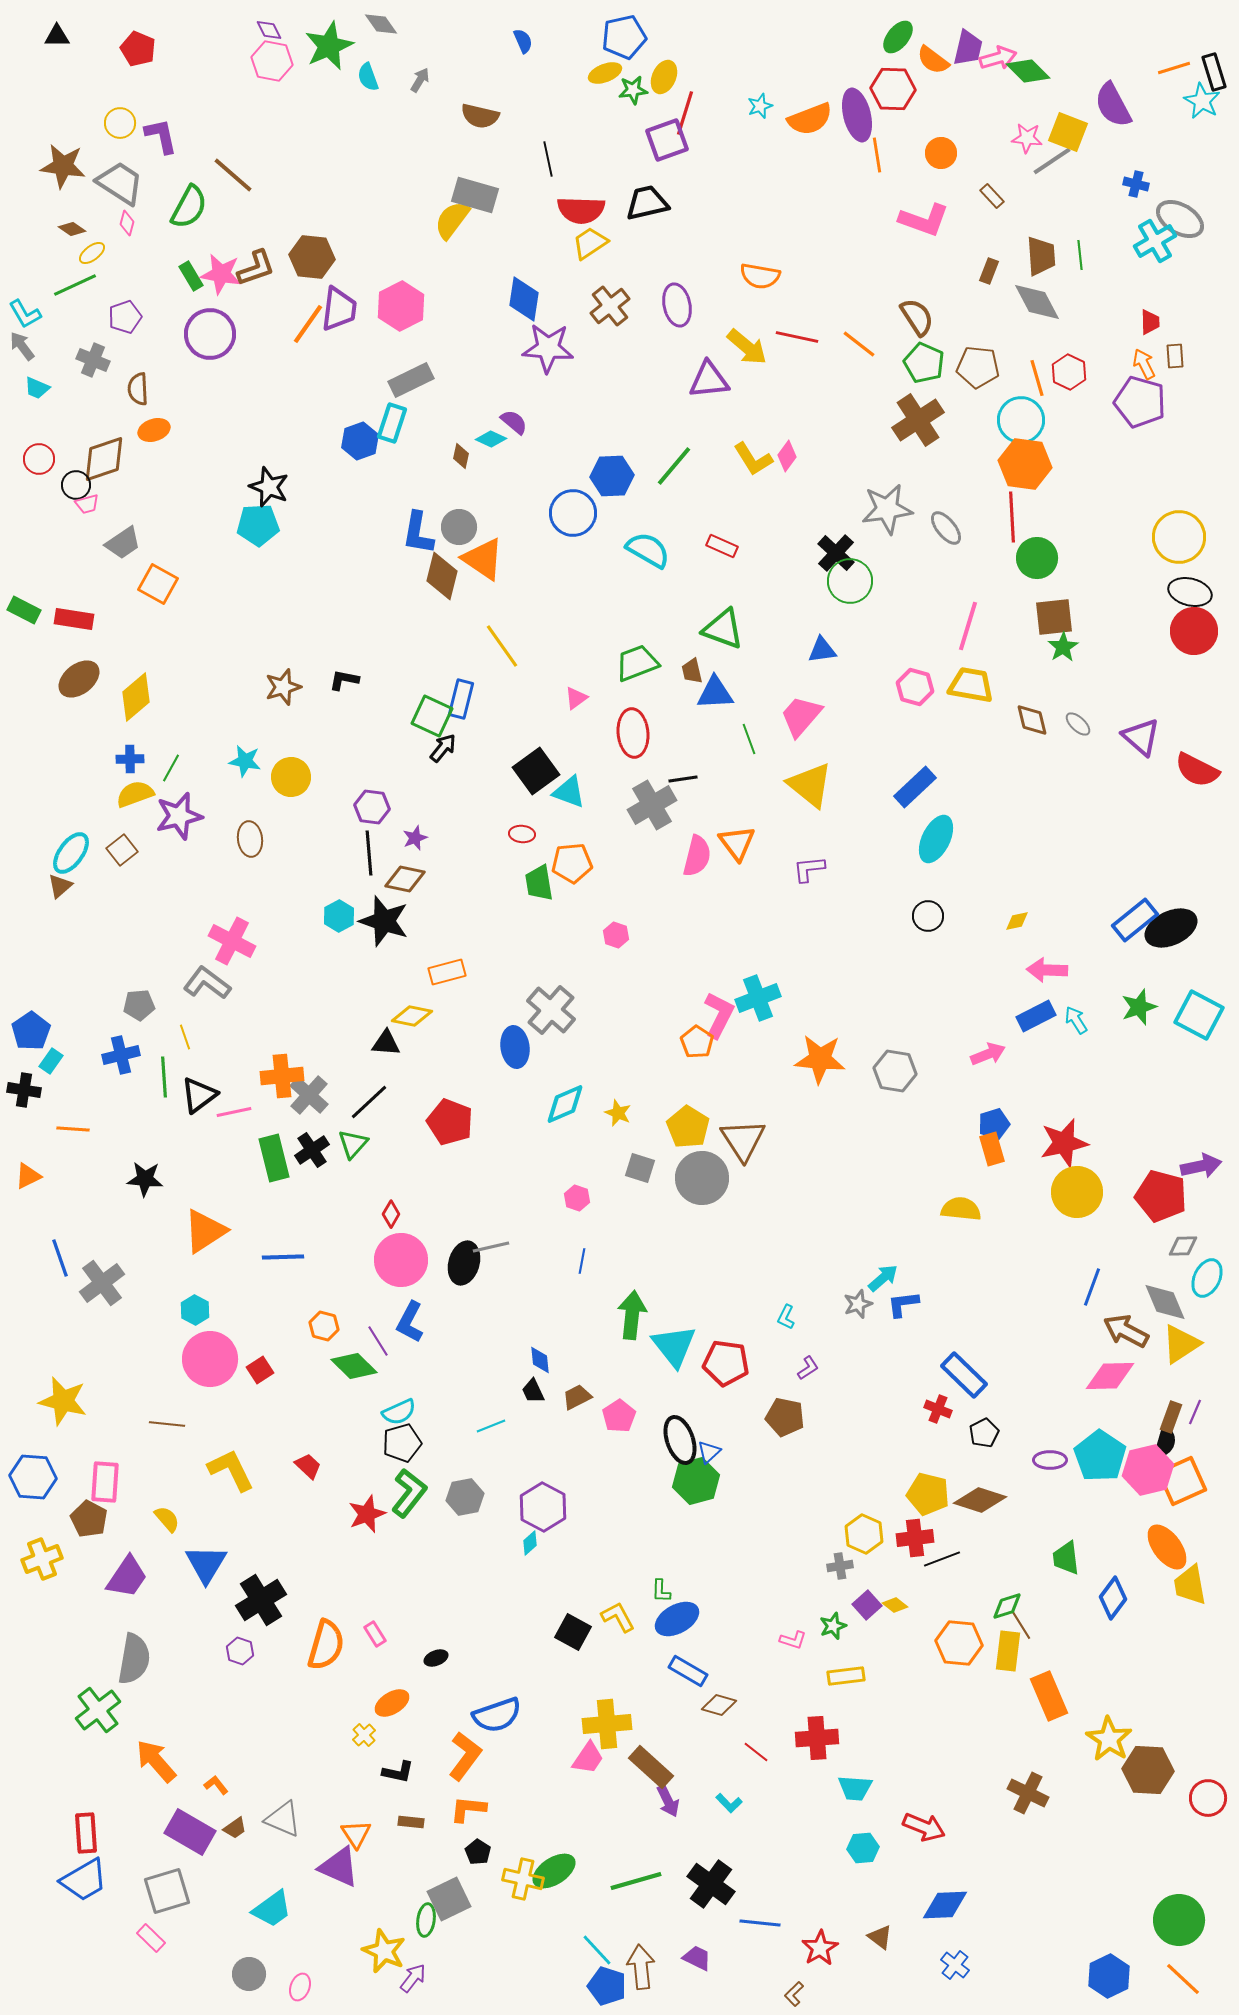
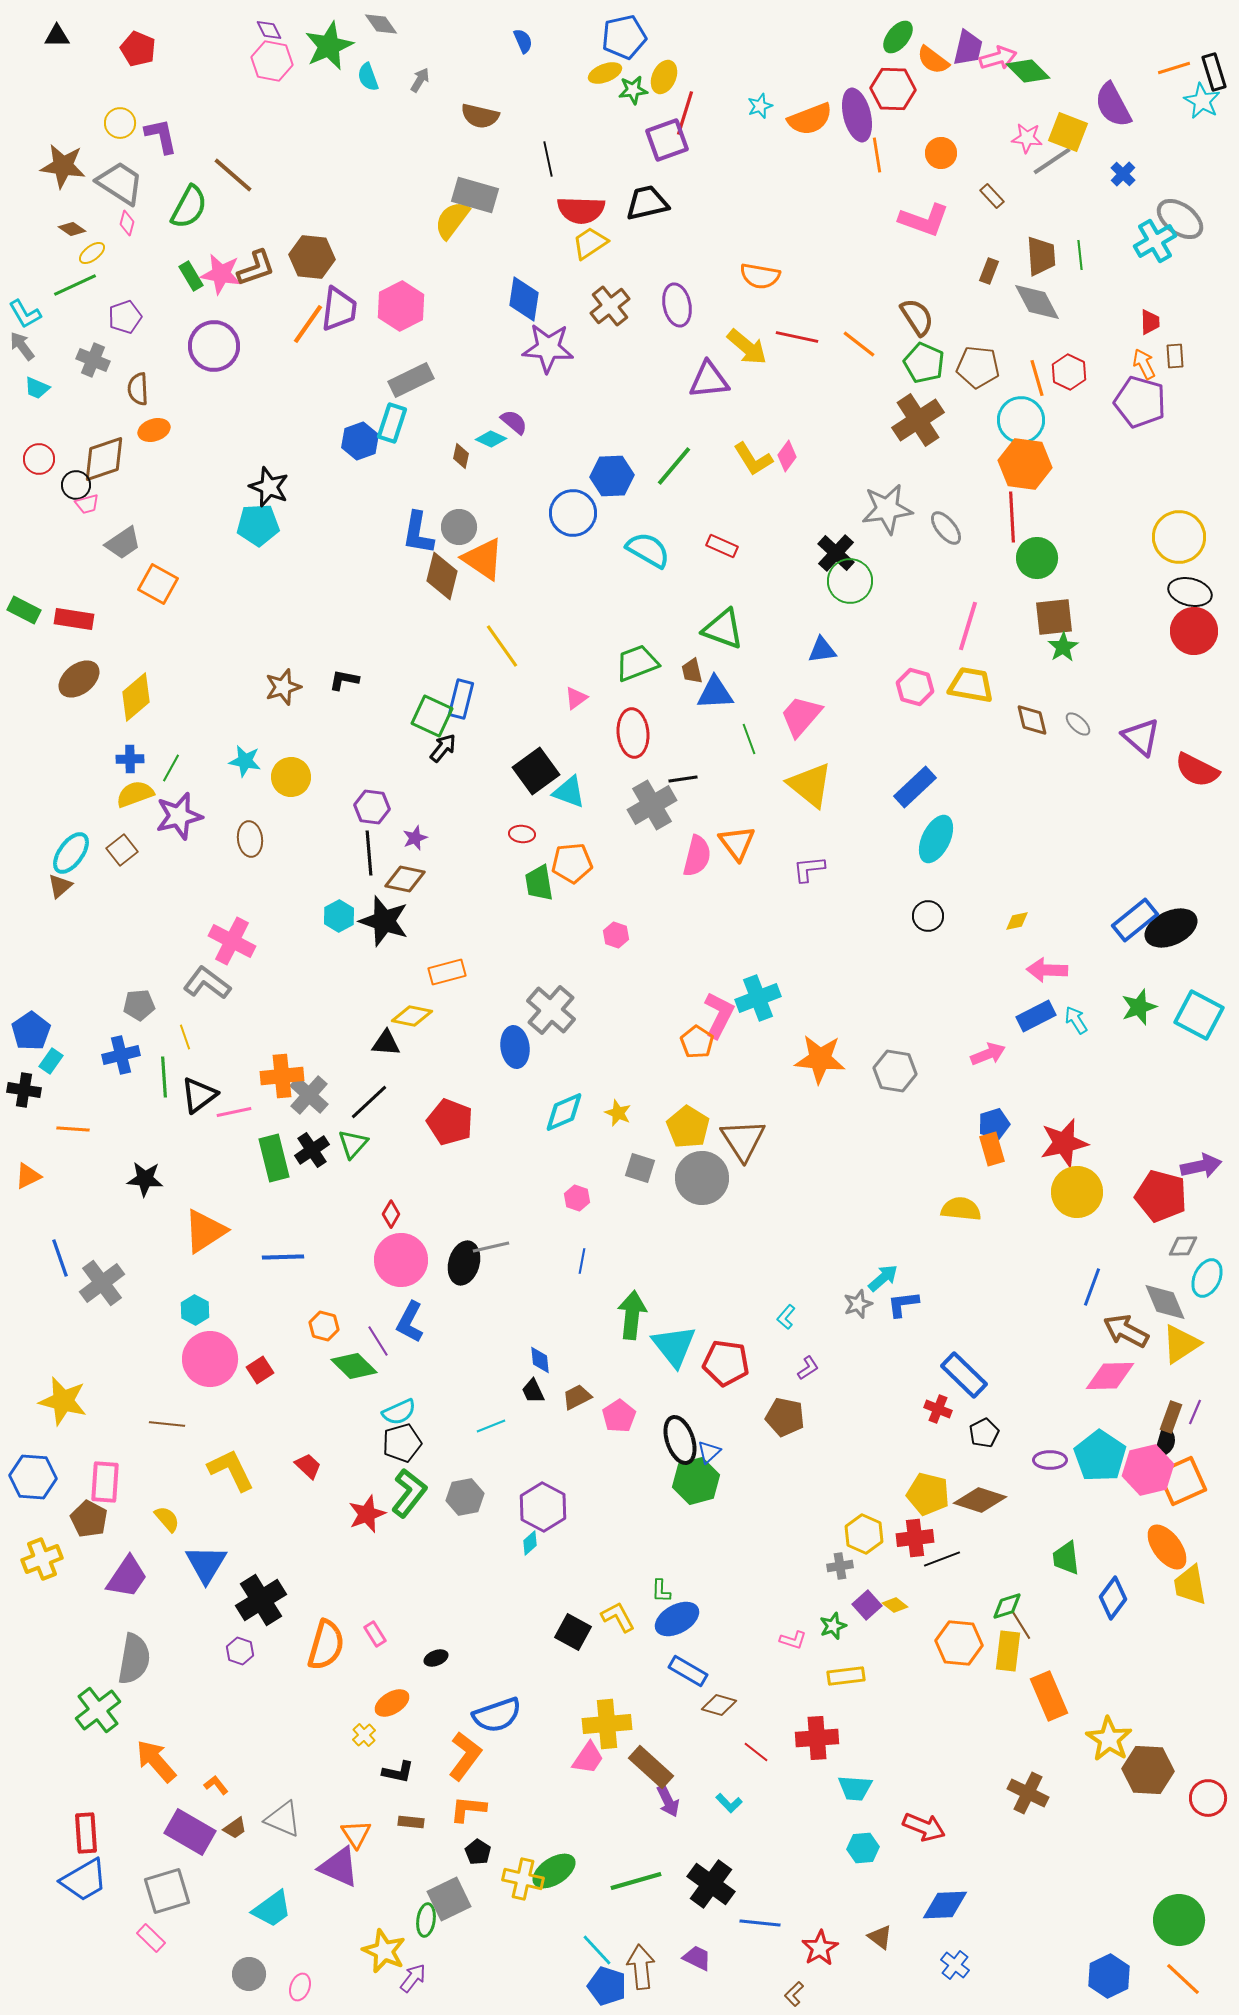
blue cross at (1136, 184): moved 13 px left, 10 px up; rotated 30 degrees clockwise
gray ellipse at (1180, 219): rotated 6 degrees clockwise
purple circle at (210, 334): moved 4 px right, 12 px down
cyan diamond at (565, 1104): moved 1 px left, 8 px down
cyan L-shape at (786, 1317): rotated 15 degrees clockwise
